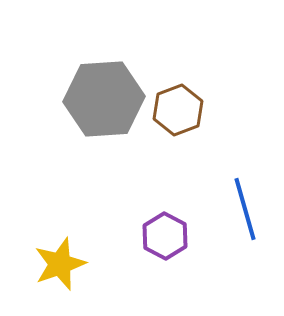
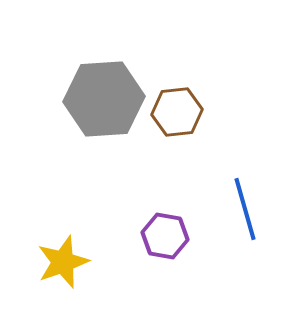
brown hexagon: moved 1 px left, 2 px down; rotated 15 degrees clockwise
purple hexagon: rotated 18 degrees counterclockwise
yellow star: moved 3 px right, 2 px up
